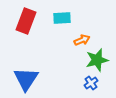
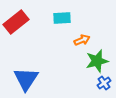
red rectangle: moved 10 px left, 1 px down; rotated 30 degrees clockwise
green star: moved 1 px down
blue cross: moved 13 px right
